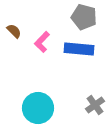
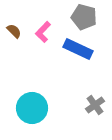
pink L-shape: moved 1 px right, 10 px up
blue rectangle: moved 1 px left; rotated 20 degrees clockwise
cyan circle: moved 6 px left
